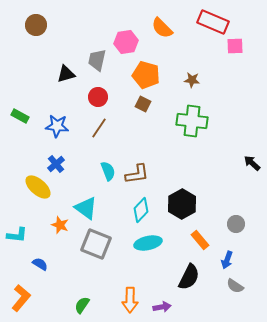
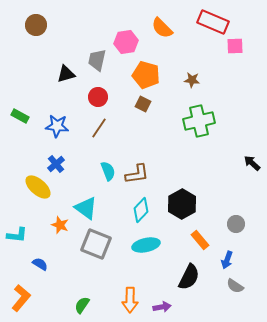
green cross: moved 7 px right; rotated 20 degrees counterclockwise
cyan ellipse: moved 2 px left, 2 px down
